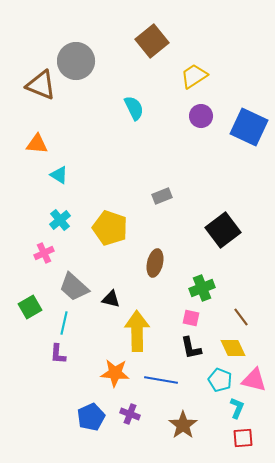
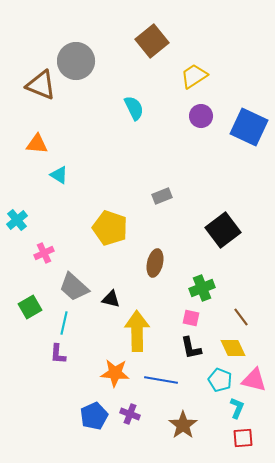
cyan cross: moved 43 px left
blue pentagon: moved 3 px right, 1 px up
